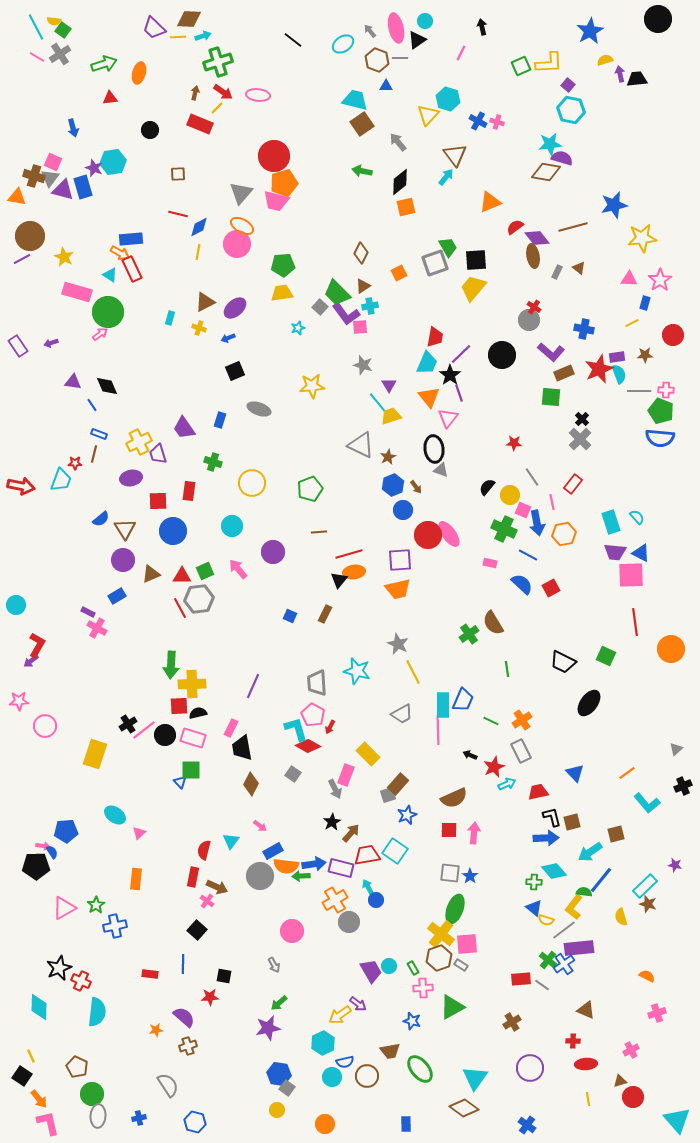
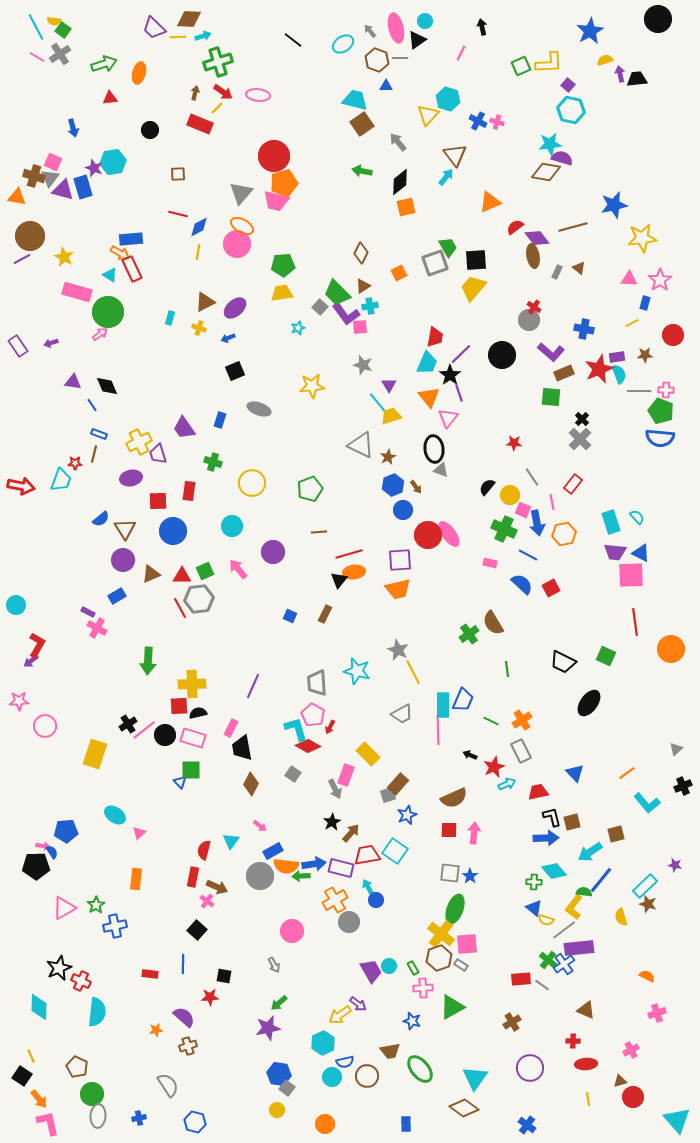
gray star at (398, 644): moved 6 px down
green arrow at (171, 665): moved 23 px left, 4 px up
